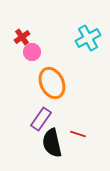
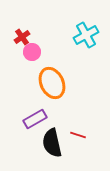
cyan cross: moved 2 px left, 3 px up
purple rectangle: moved 6 px left; rotated 25 degrees clockwise
red line: moved 1 px down
